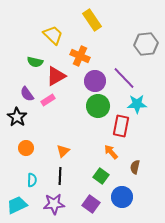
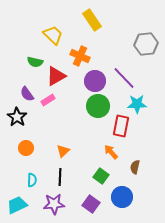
black line: moved 1 px down
